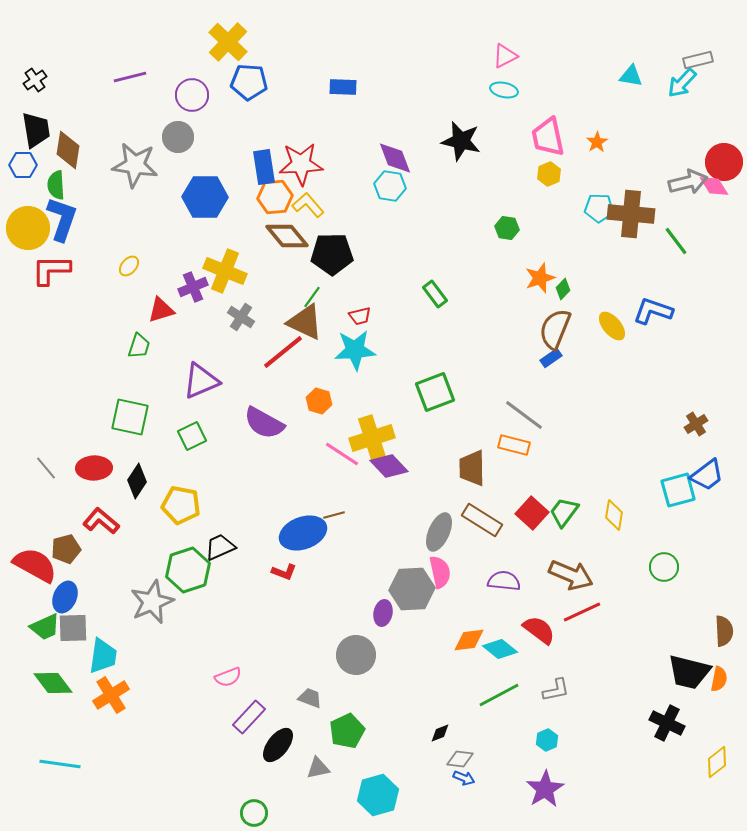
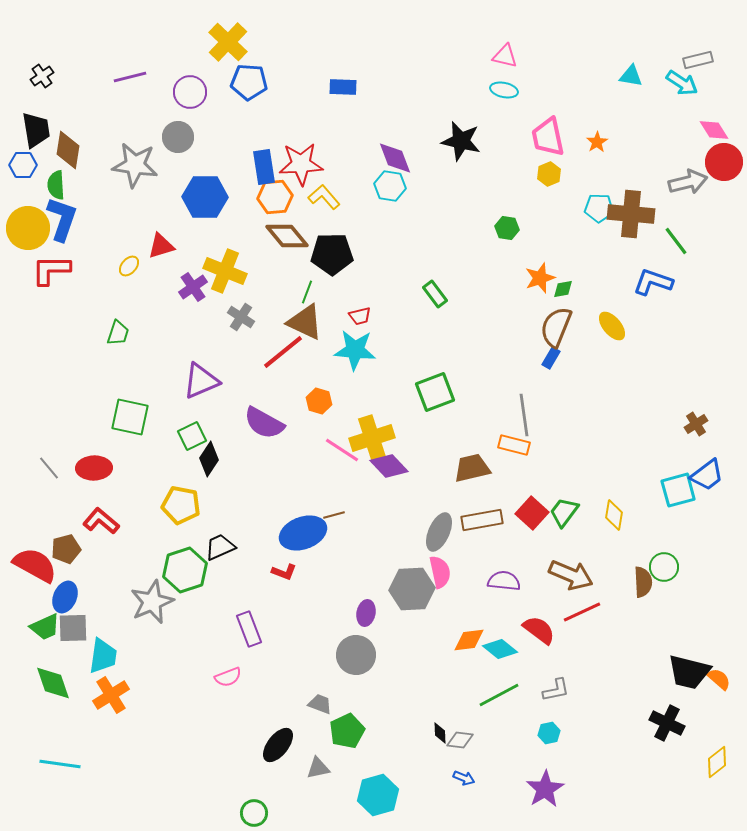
pink triangle at (505, 56): rotated 40 degrees clockwise
black cross at (35, 80): moved 7 px right, 4 px up
cyan arrow at (682, 83): rotated 100 degrees counterclockwise
purple circle at (192, 95): moved 2 px left, 3 px up
pink diamond at (714, 186): moved 56 px up
yellow L-shape at (308, 205): moved 16 px right, 8 px up
purple cross at (193, 287): rotated 12 degrees counterclockwise
green diamond at (563, 289): rotated 35 degrees clockwise
green line at (312, 297): moved 5 px left, 5 px up; rotated 15 degrees counterclockwise
red triangle at (161, 310): moved 64 px up
blue L-shape at (653, 311): moved 29 px up
brown semicircle at (555, 329): moved 1 px right, 2 px up
green trapezoid at (139, 346): moved 21 px left, 13 px up
cyan star at (355, 350): rotated 9 degrees clockwise
blue rectangle at (551, 358): rotated 25 degrees counterclockwise
gray line at (524, 415): rotated 45 degrees clockwise
pink line at (342, 454): moved 4 px up
gray line at (46, 468): moved 3 px right
brown trapezoid at (472, 468): rotated 78 degrees clockwise
black diamond at (137, 481): moved 72 px right, 22 px up
brown rectangle at (482, 520): rotated 42 degrees counterclockwise
green hexagon at (188, 570): moved 3 px left
purple ellipse at (383, 613): moved 17 px left
brown semicircle at (724, 631): moved 81 px left, 49 px up
orange semicircle at (719, 679): rotated 60 degrees counterclockwise
green diamond at (53, 683): rotated 18 degrees clockwise
gray trapezoid at (310, 698): moved 10 px right, 6 px down
purple rectangle at (249, 717): moved 88 px up; rotated 64 degrees counterclockwise
black diamond at (440, 733): rotated 70 degrees counterclockwise
cyan hexagon at (547, 740): moved 2 px right, 7 px up; rotated 10 degrees clockwise
gray diamond at (460, 759): moved 19 px up
